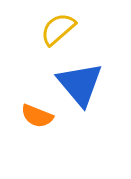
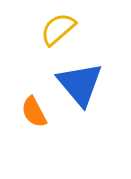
orange semicircle: moved 3 px left, 4 px up; rotated 40 degrees clockwise
